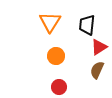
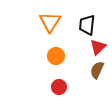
red triangle: moved 1 px left; rotated 12 degrees counterclockwise
